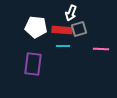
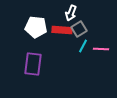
gray square: rotated 14 degrees counterclockwise
cyan line: moved 20 px right; rotated 64 degrees counterclockwise
